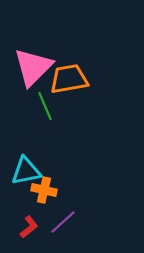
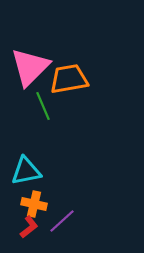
pink triangle: moved 3 px left
green line: moved 2 px left
orange cross: moved 10 px left, 14 px down
purple line: moved 1 px left, 1 px up
